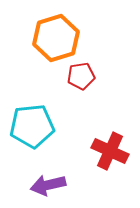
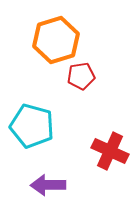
orange hexagon: moved 2 px down
cyan pentagon: rotated 21 degrees clockwise
purple arrow: rotated 12 degrees clockwise
